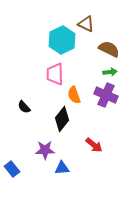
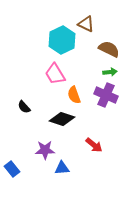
pink trapezoid: rotated 30 degrees counterclockwise
black diamond: rotated 70 degrees clockwise
